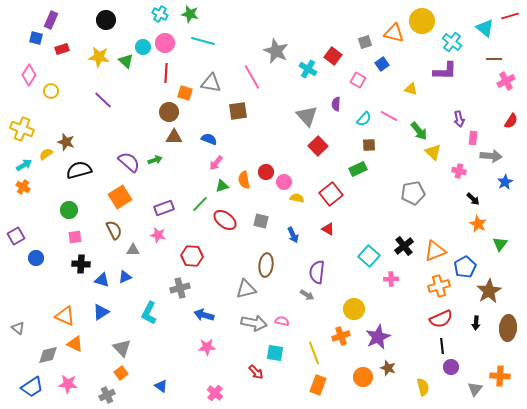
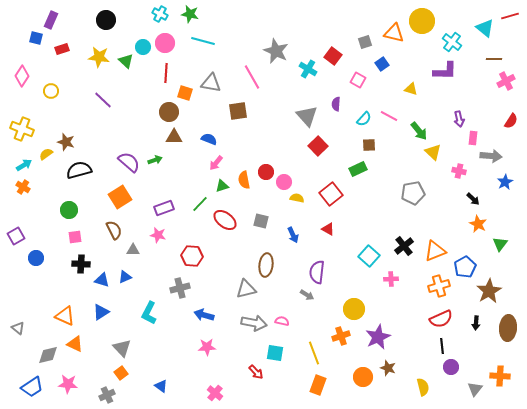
pink diamond at (29, 75): moved 7 px left, 1 px down
